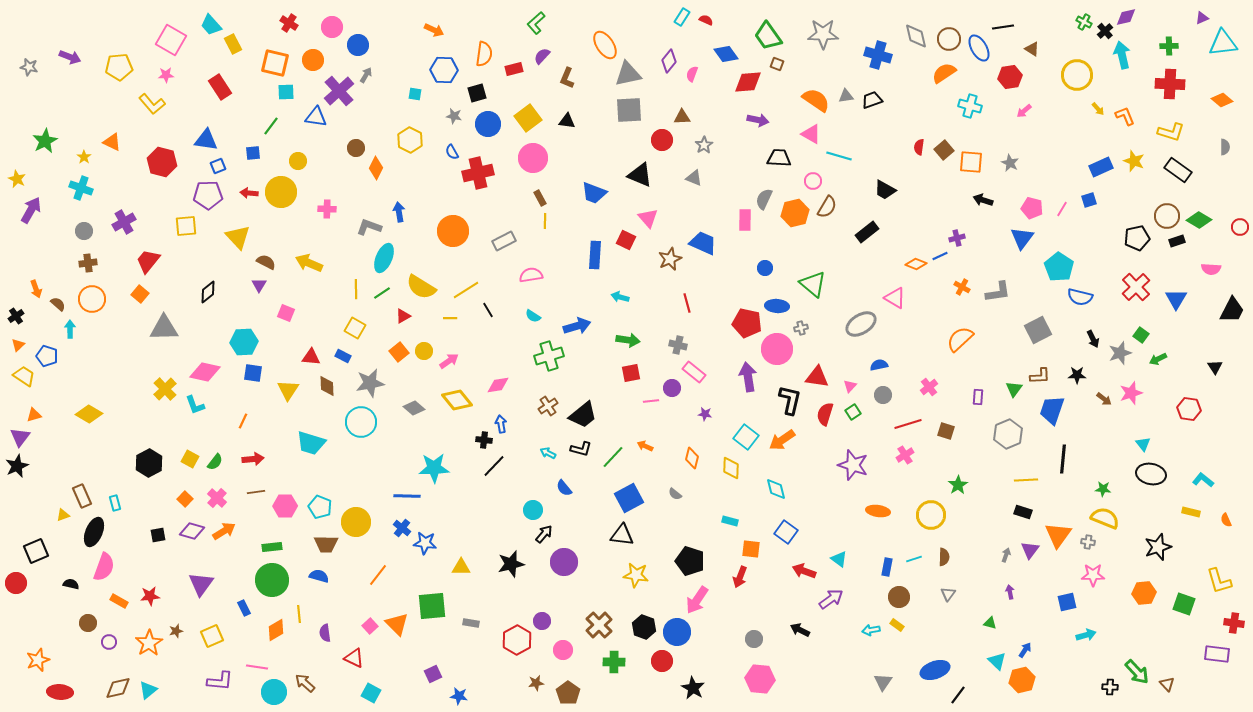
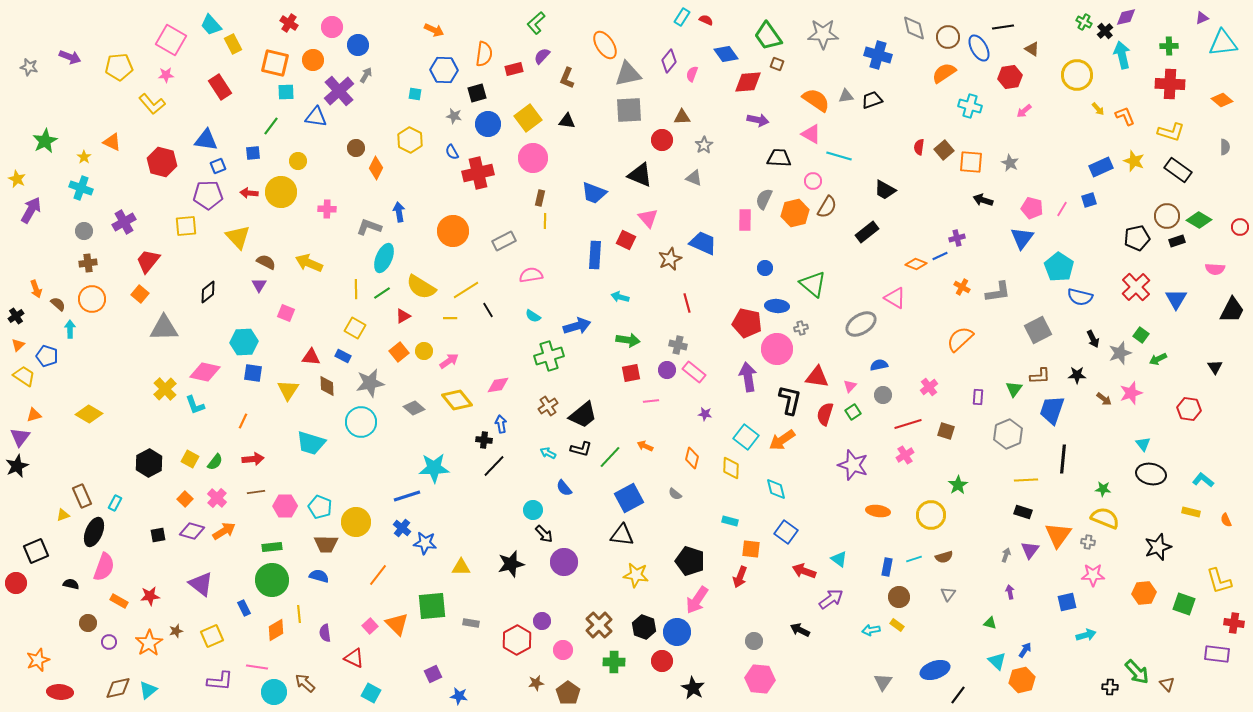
gray diamond at (916, 36): moved 2 px left, 8 px up
brown circle at (949, 39): moved 1 px left, 2 px up
brown rectangle at (540, 198): rotated 42 degrees clockwise
pink semicircle at (1211, 269): moved 4 px right
purple circle at (672, 388): moved 5 px left, 18 px up
green line at (613, 457): moved 3 px left
blue line at (407, 496): rotated 20 degrees counterclockwise
cyan rectangle at (115, 503): rotated 42 degrees clockwise
black arrow at (544, 534): rotated 96 degrees clockwise
brown semicircle at (944, 557): rotated 72 degrees clockwise
purple triangle at (201, 584): rotated 28 degrees counterclockwise
gray circle at (754, 639): moved 2 px down
